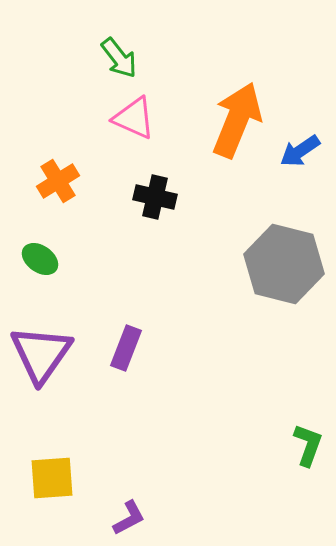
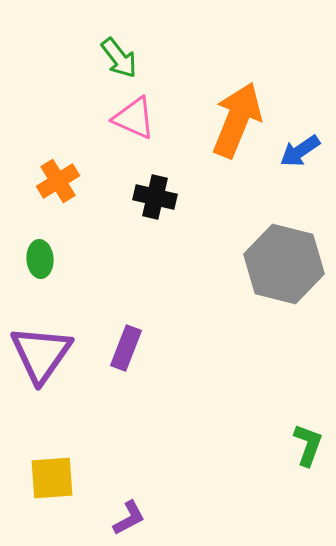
green ellipse: rotated 51 degrees clockwise
